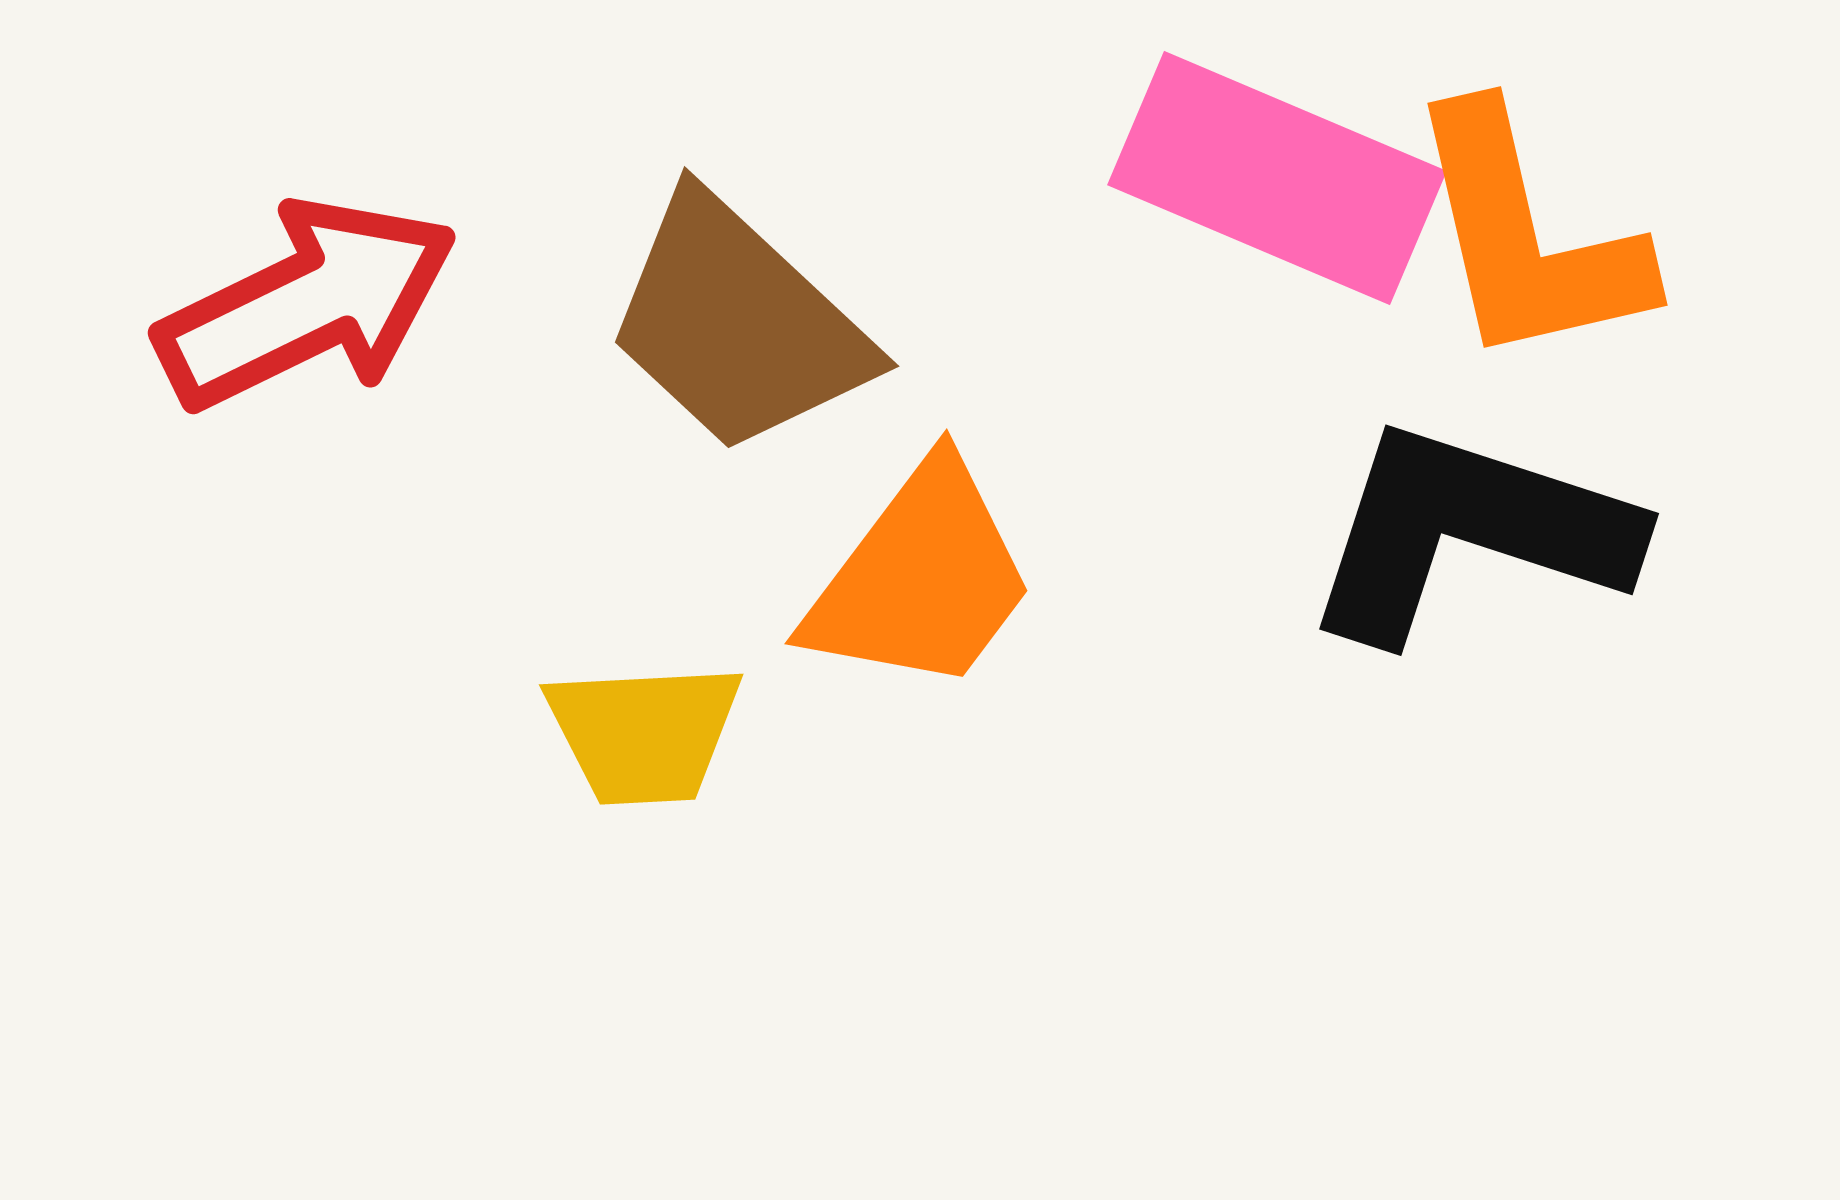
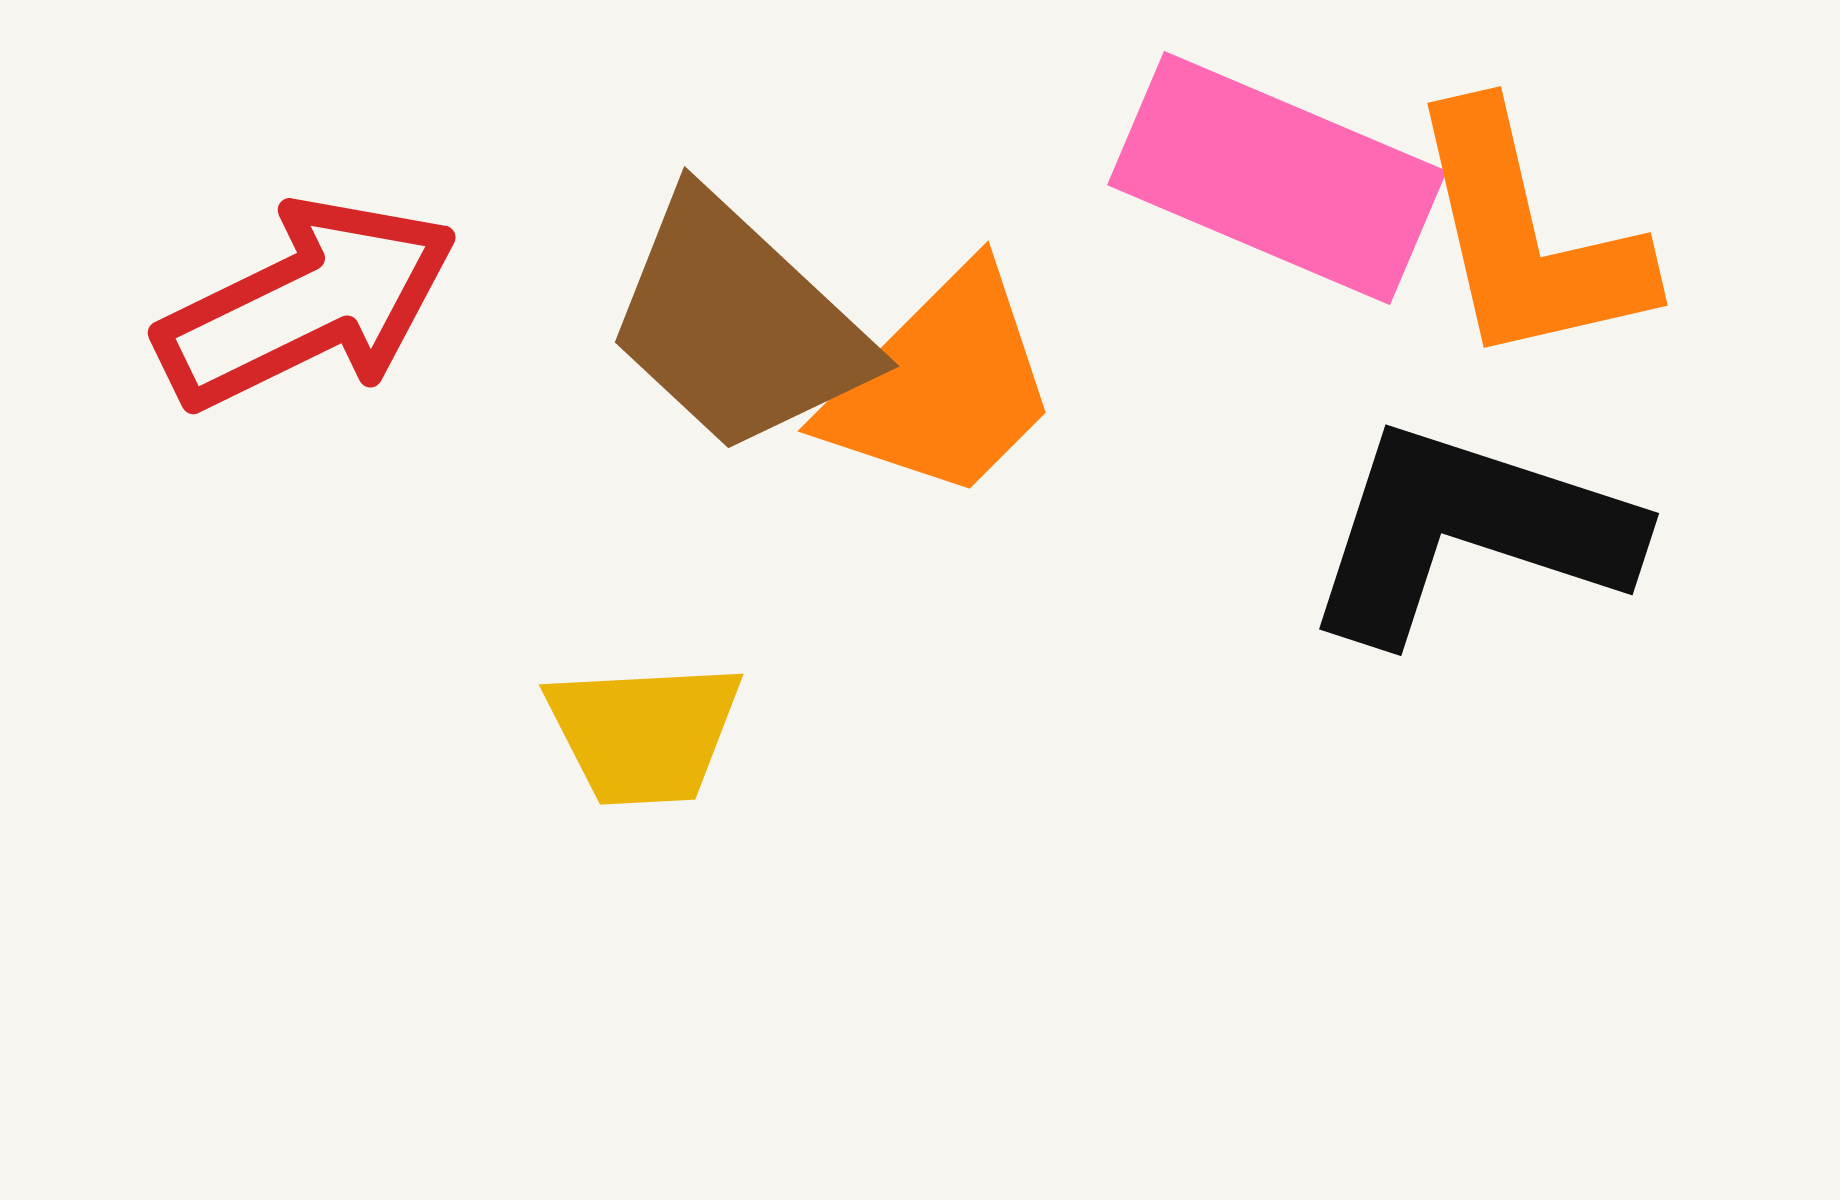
orange trapezoid: moved 21 px right, 193 px up; rotated 8 degrees clockwise
